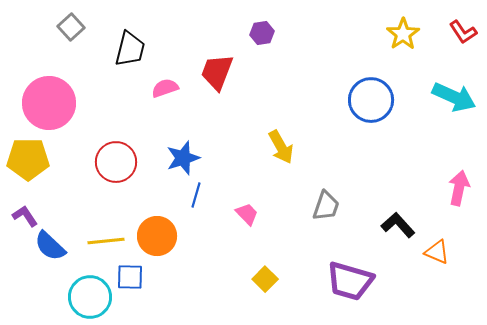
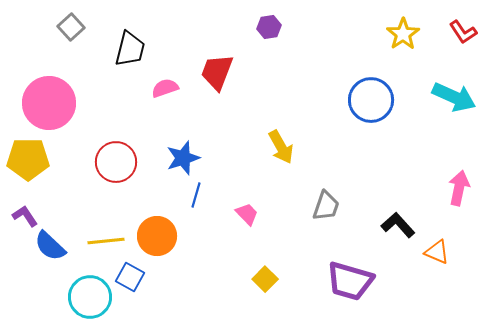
purple hexagon: moved 7 px right, 6 px up
blue square: rotated 28 degrees clockwise
